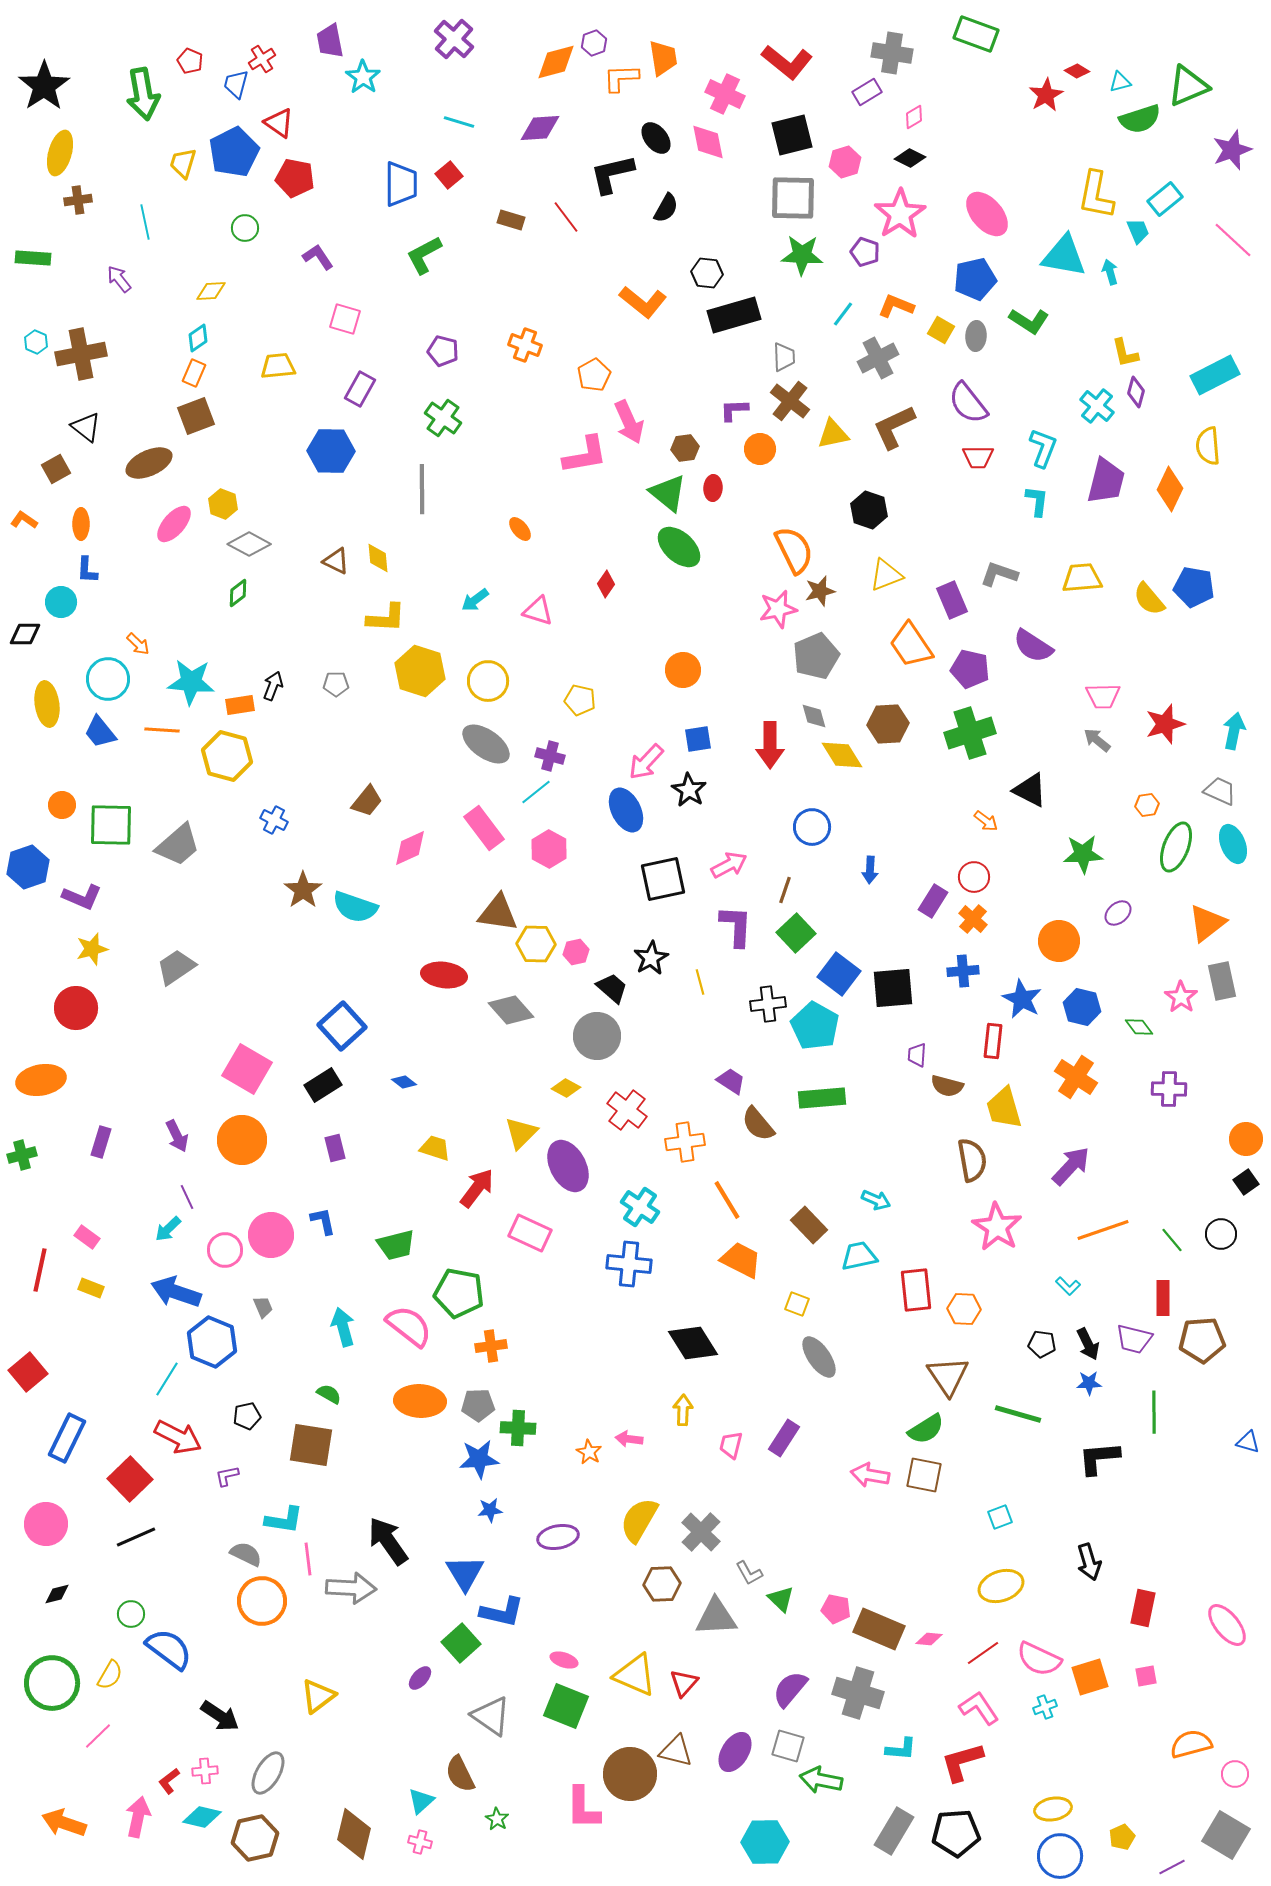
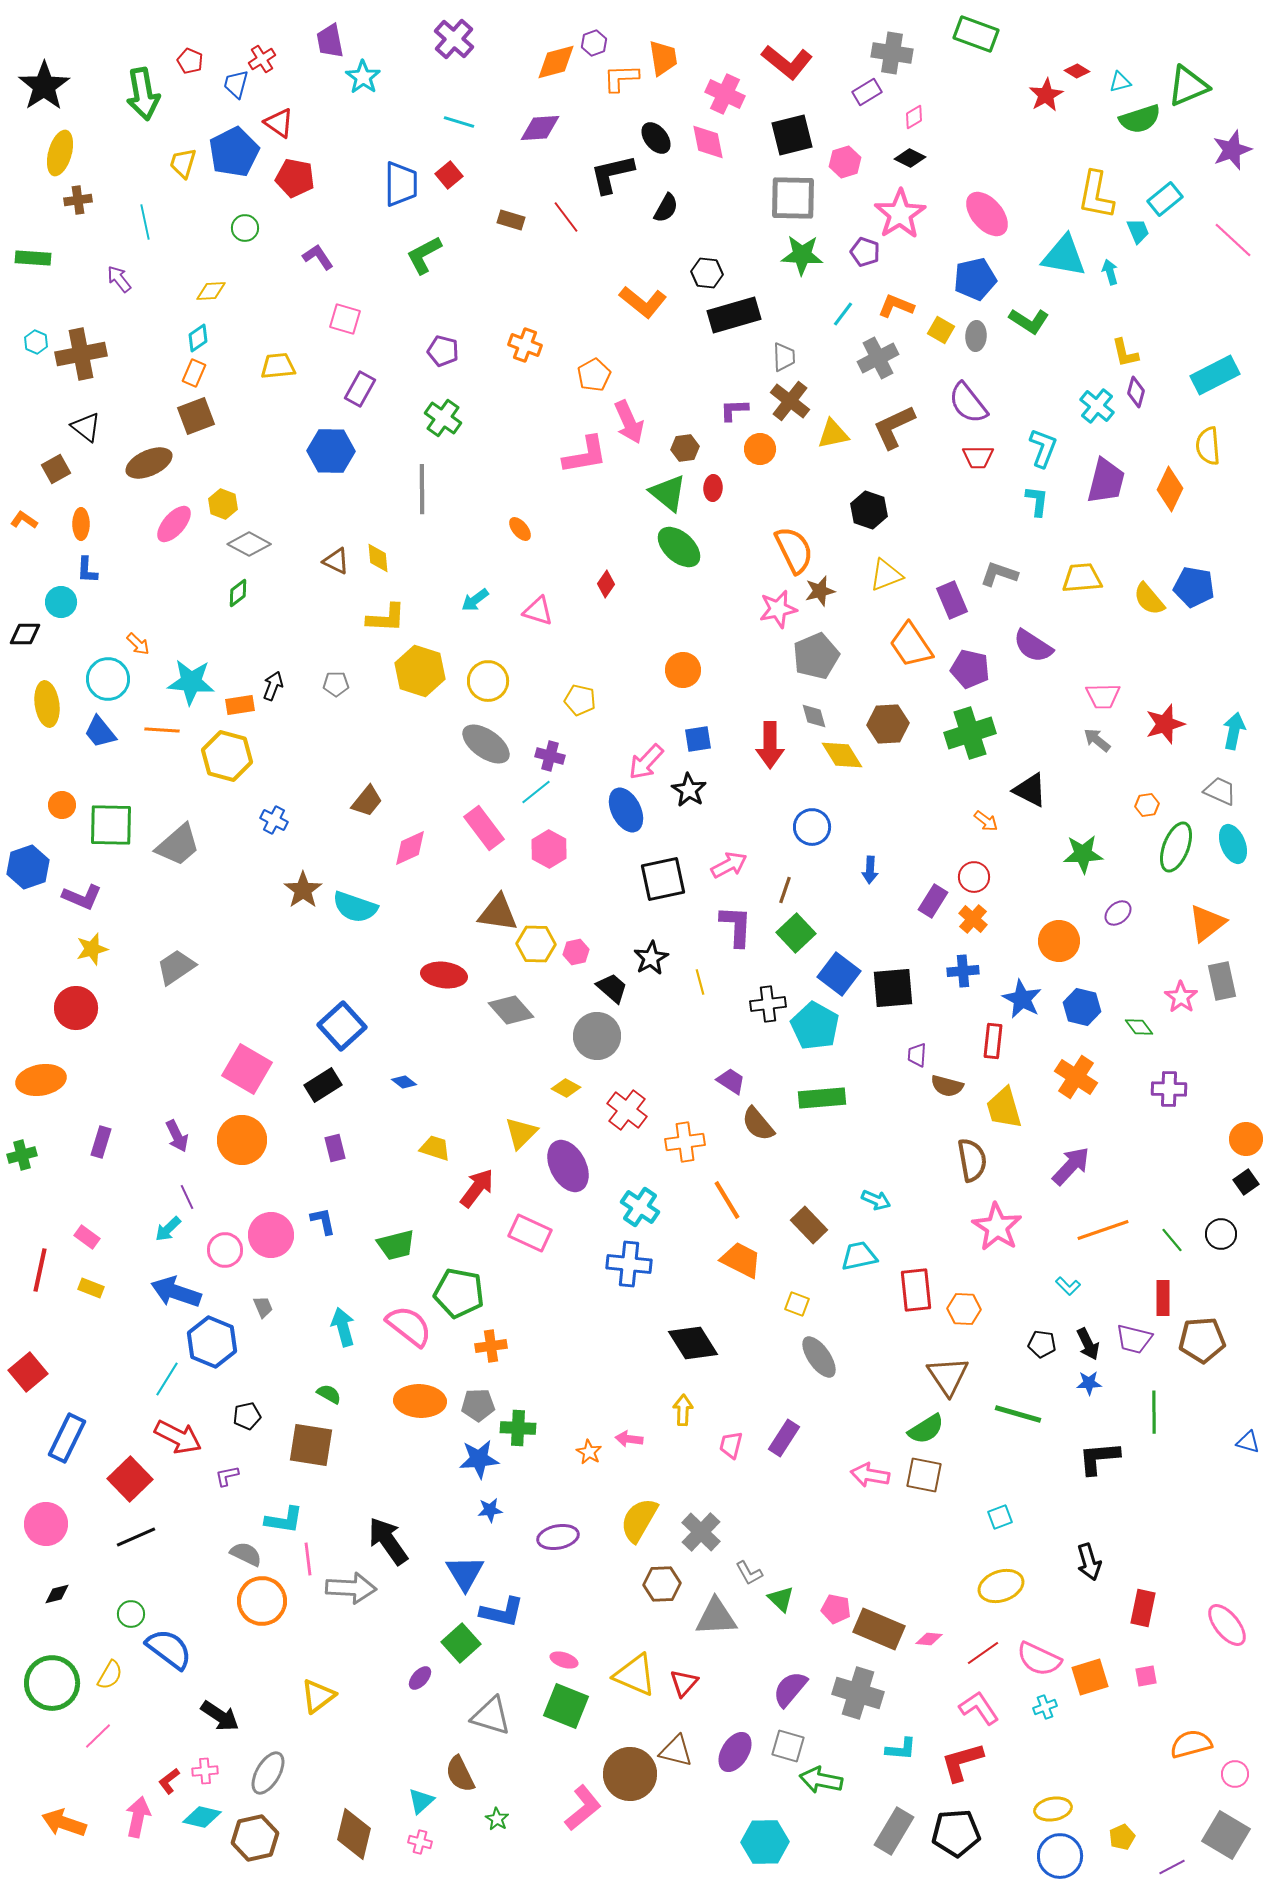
gray triangle at (491, 1716): rotated 18 degrees counterclockwise
pink L-shape at (583, 1808): rotated 129 degrees counterclockwise
